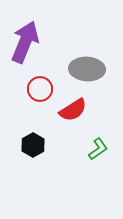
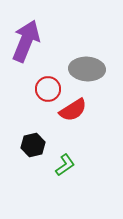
purple arrow: moved 1 px right, 1 px up
red circle: moved 8 px right
black hexagon: rotated 15 degrees clockwise
green L-shape: moved 33 px left, 16 px down
